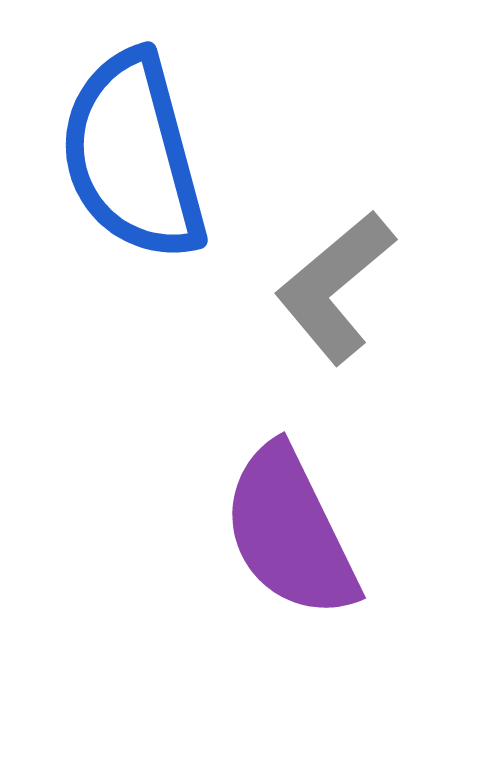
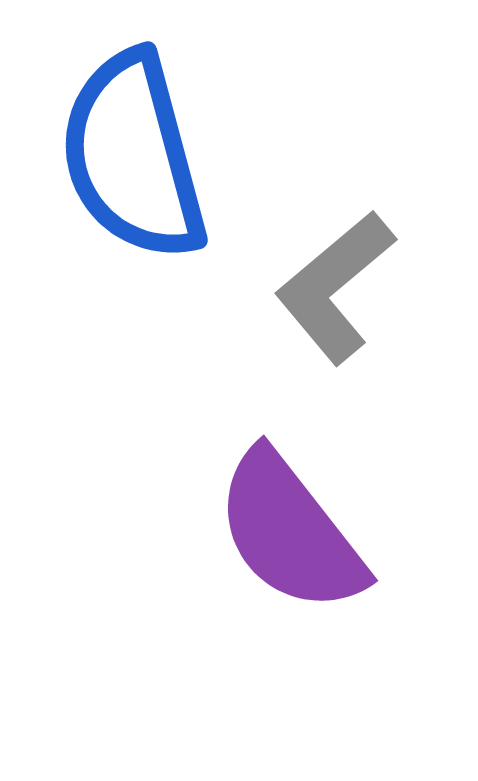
purple semicircle: rotated 12 degrees counterclockwise
